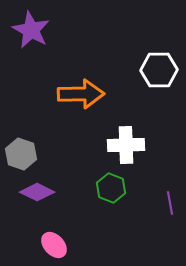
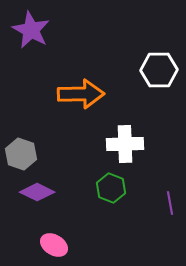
white cross: moved 1 px left, 1 px up
pink ellipse: rotated 16 degrees counterclockwise
